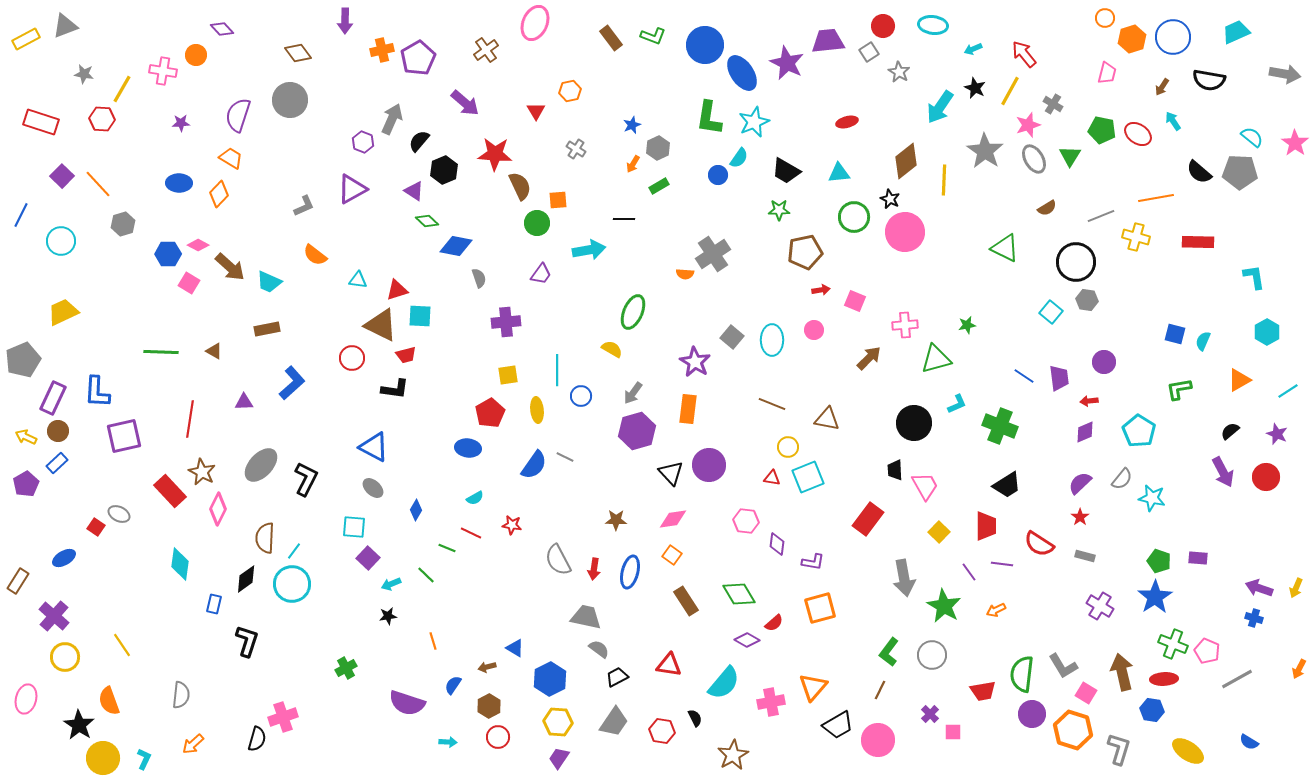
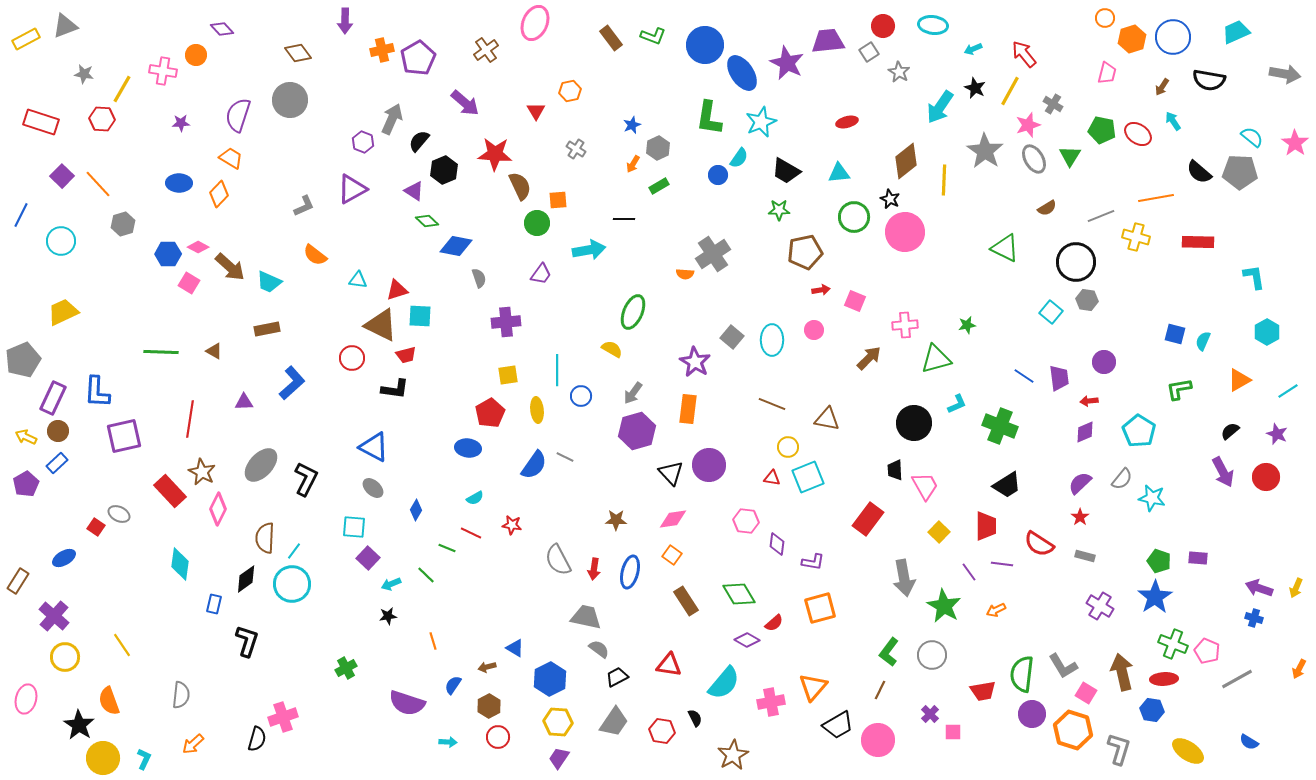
cyan star at (754, 122): moved 7 px right
pink diamond at (198, 245): moved 2 px down
